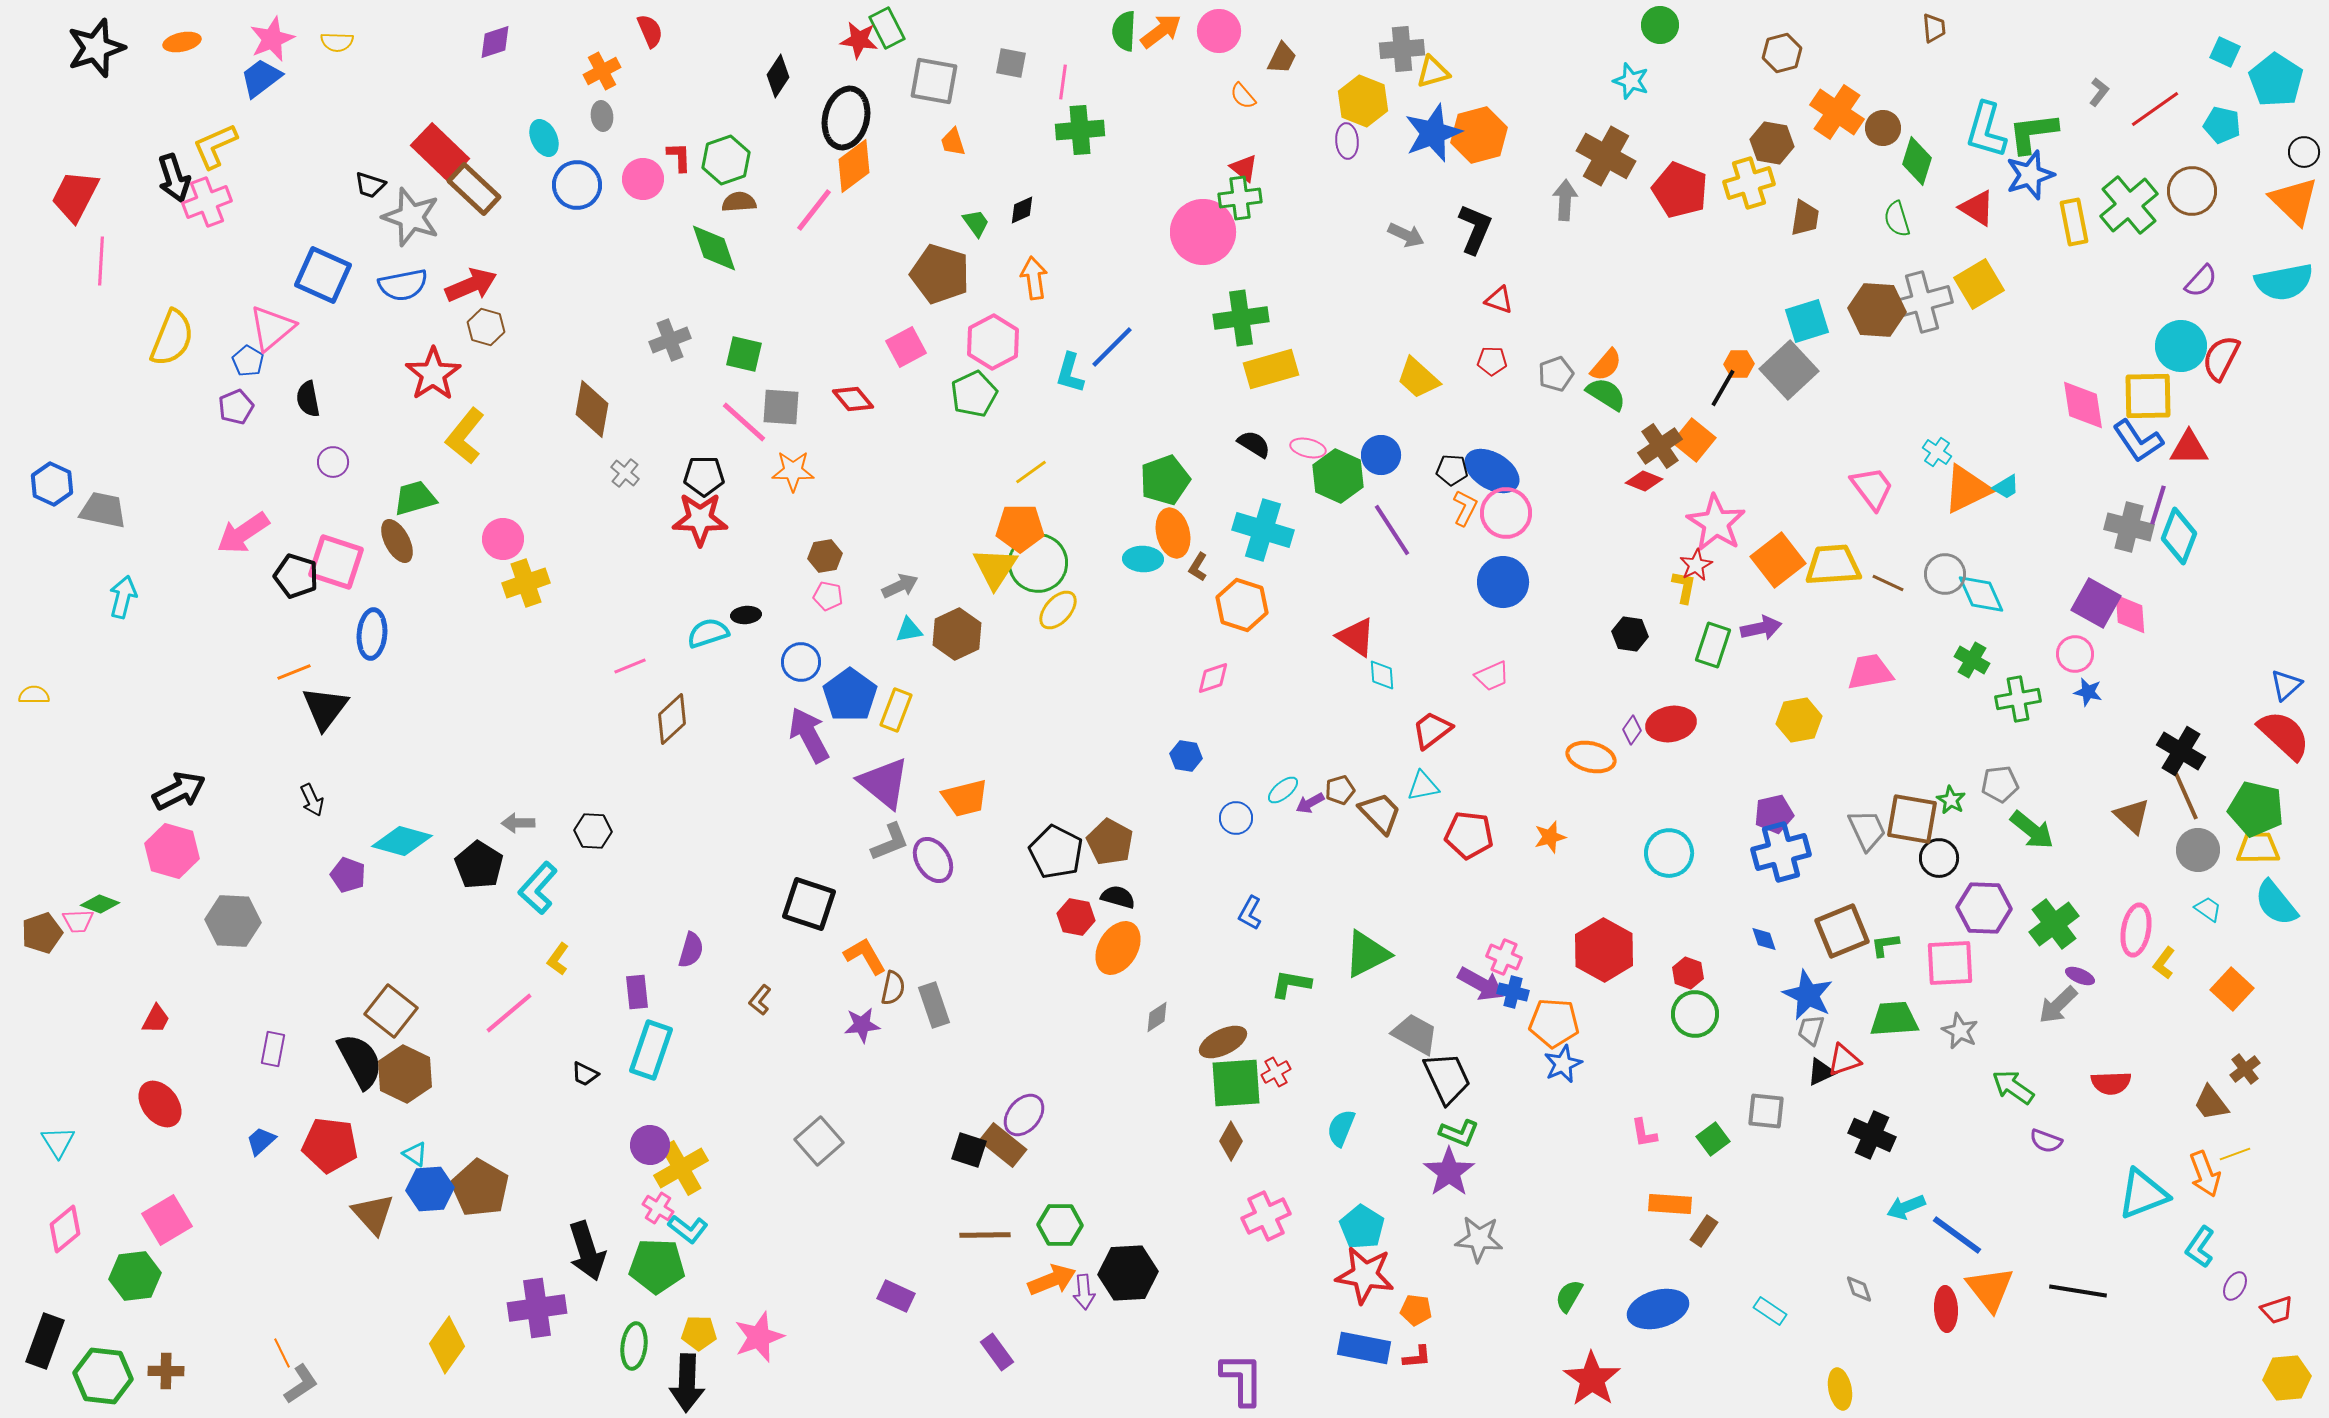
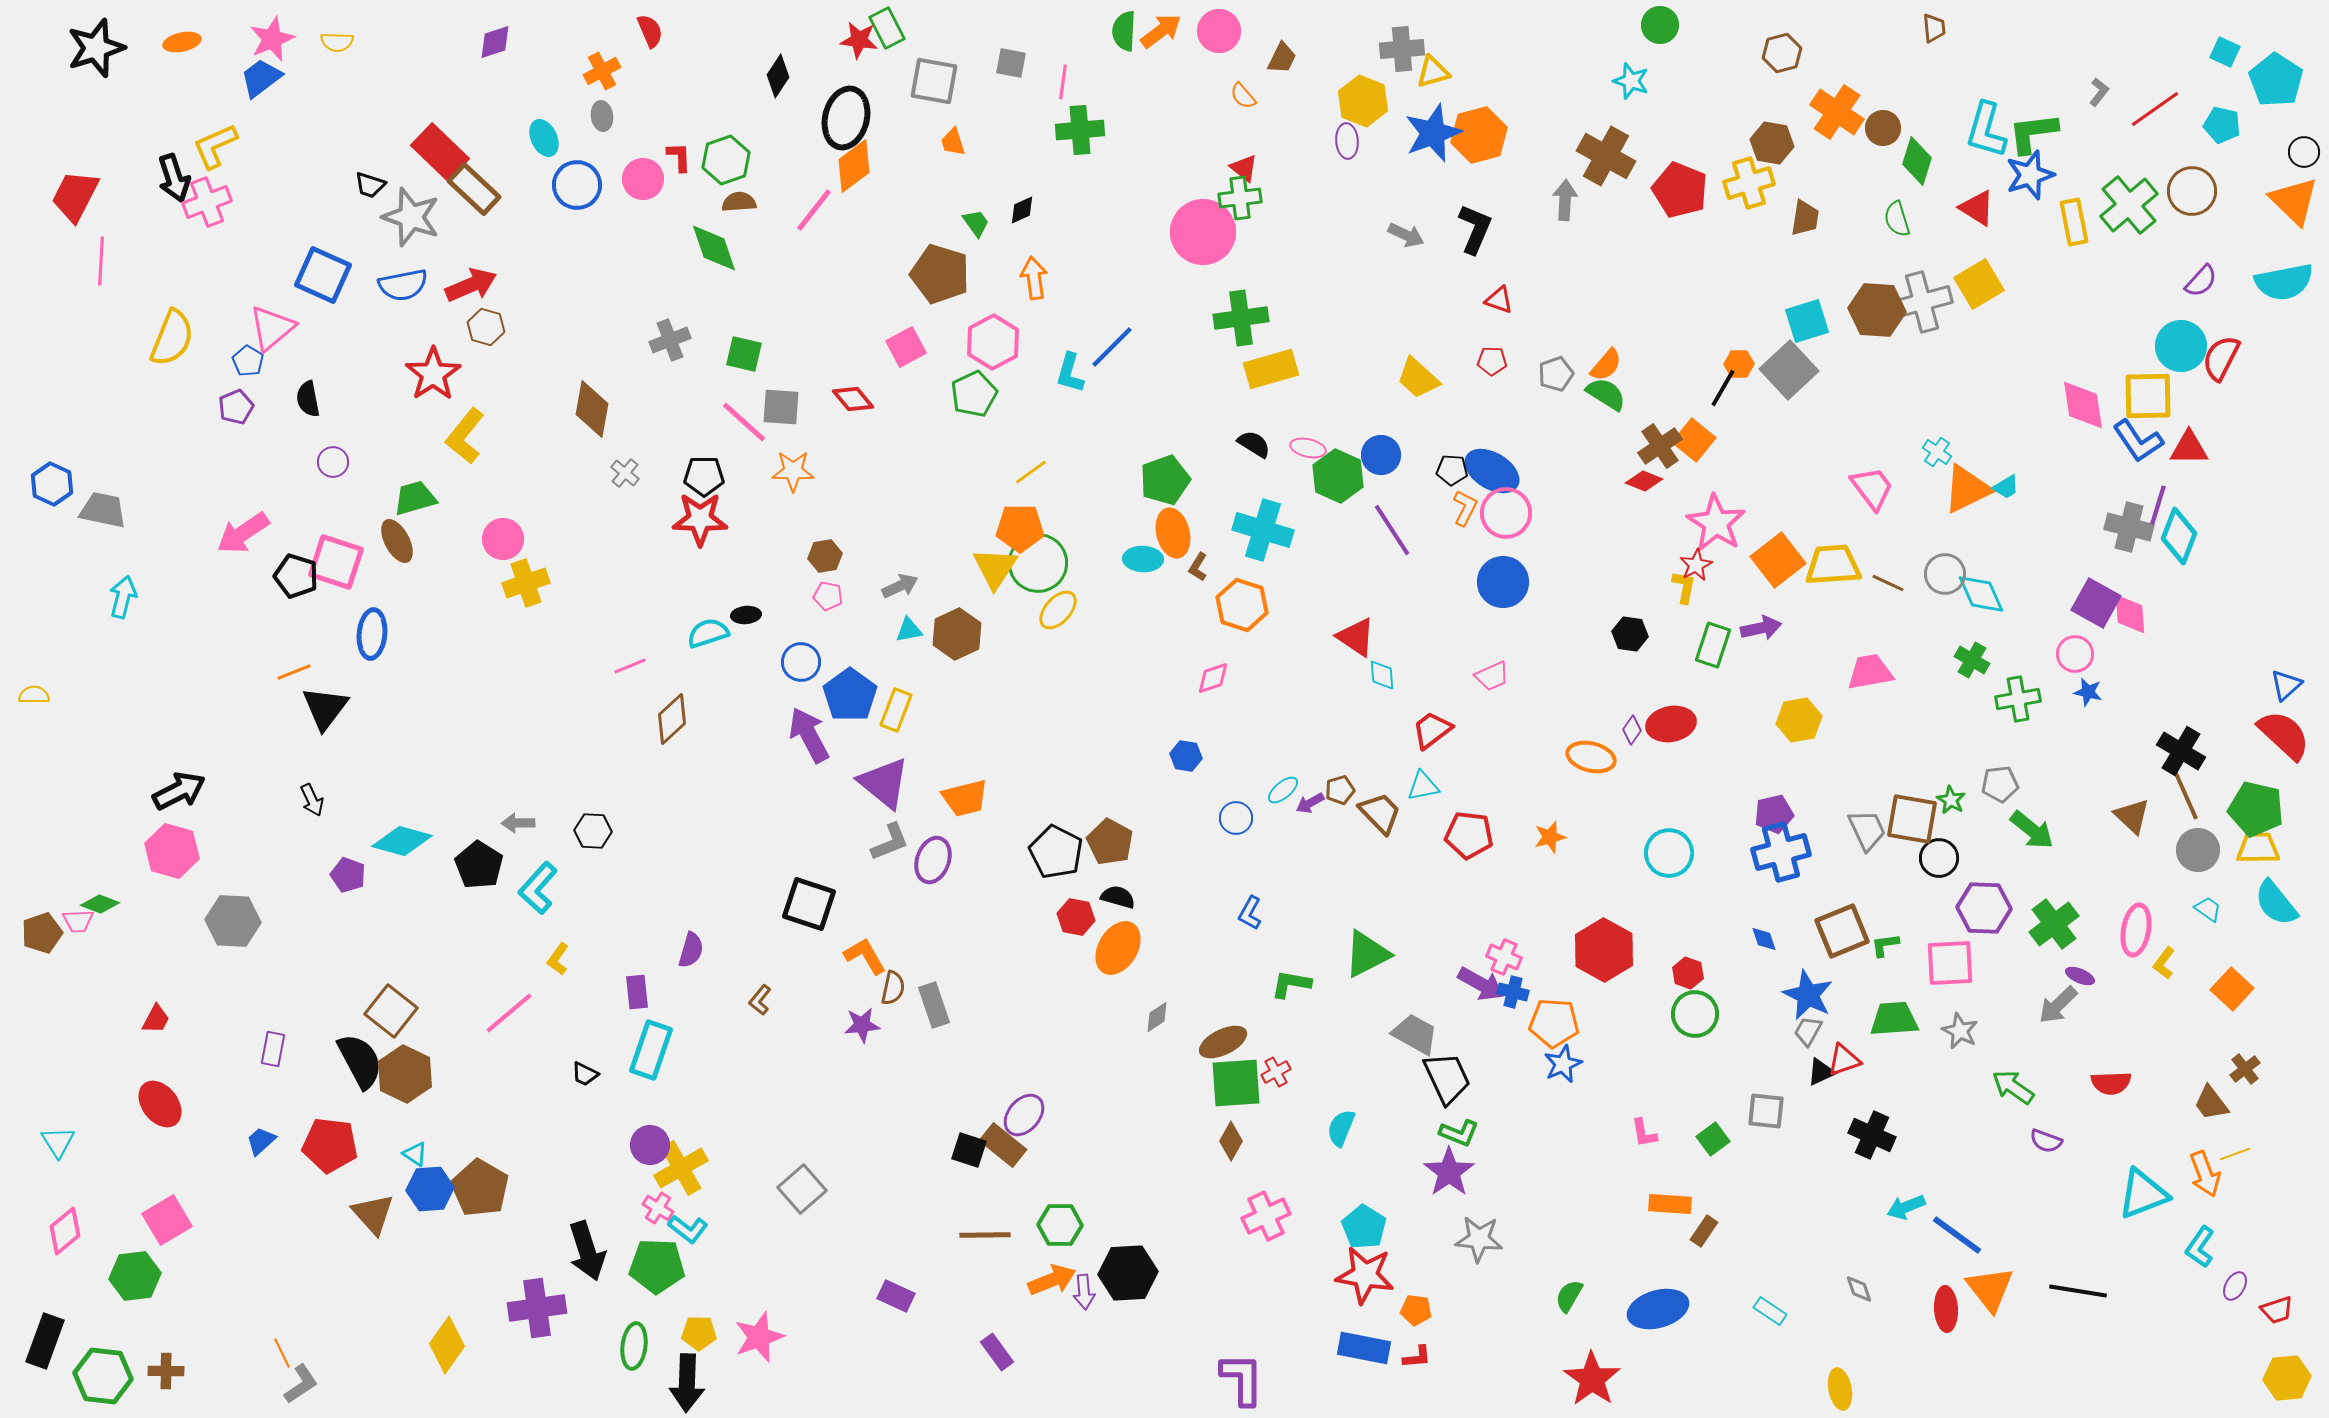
purple ellipse at (933, 860): rotated 51 degrees clockwise
gray trapezoid at (1811, 1030): moved 3 px left, 1 px down; rotated 12 degrees clockwise
gray square at (819, 1141): moved 17 px left, 48 px down
cyan pentagon at (1362, 1227): moved 2 px right
pink diamond at (65, 1229): moved 2 px down
